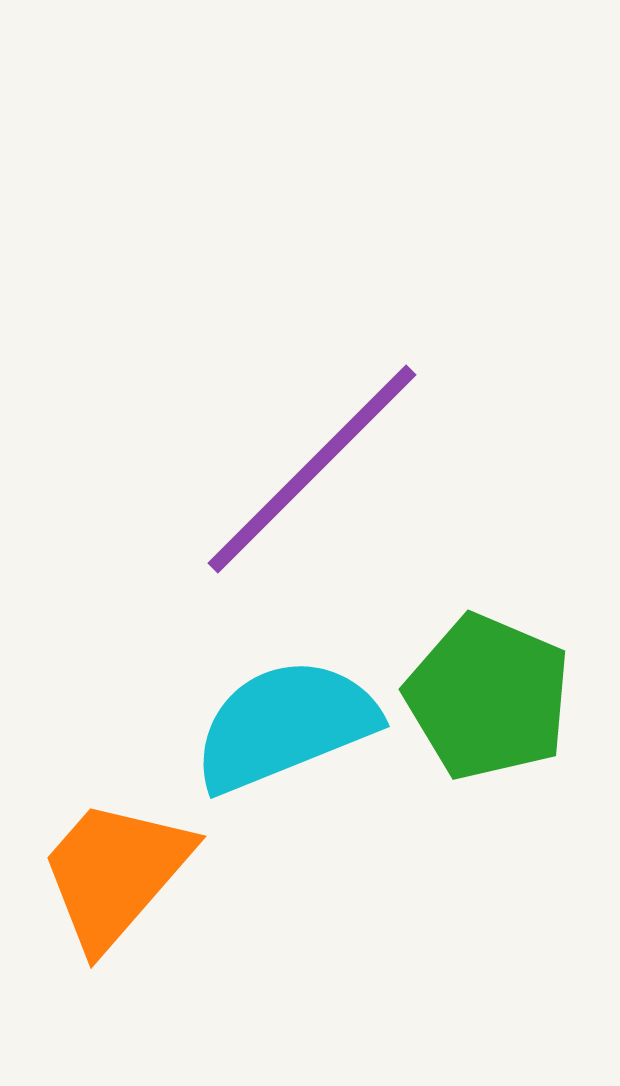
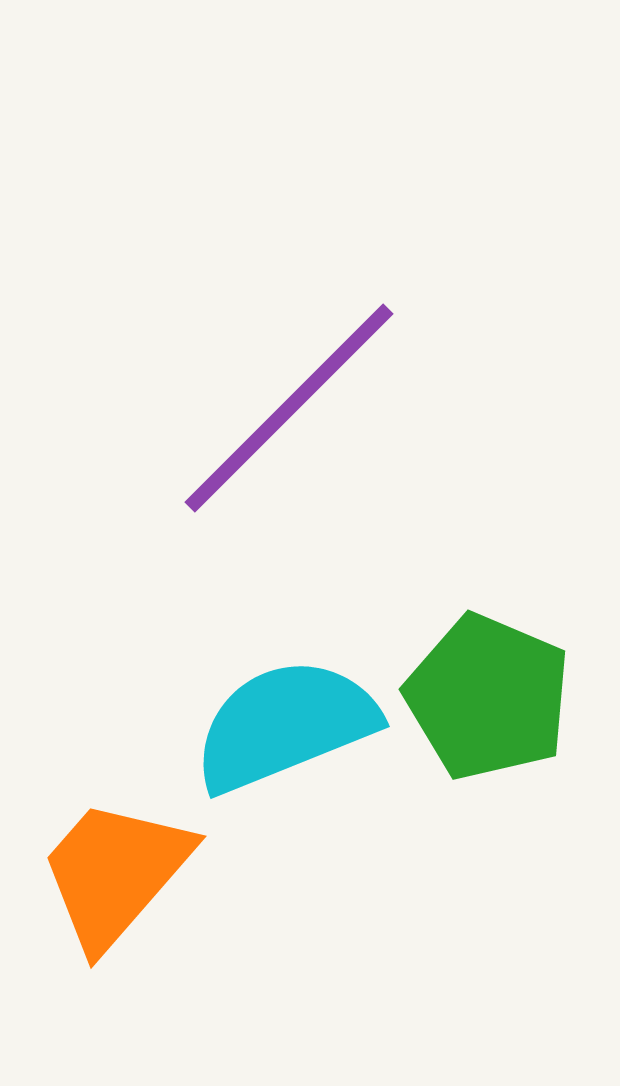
purple line: moved 23 px left, 61 px up
